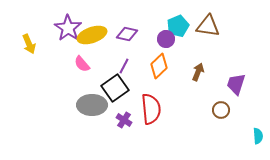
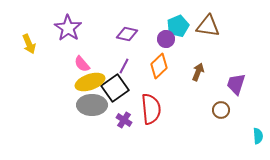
yellow ellipse: moved 2 px left, 47 px down
